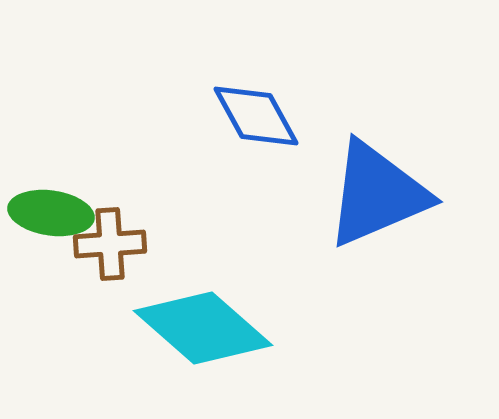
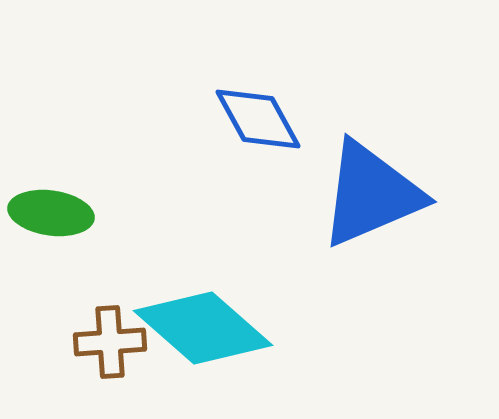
blue diamond: moved 2 px right, 3 px down
blue triangle: moved 6 px left
brown cross: moved 98 px down
